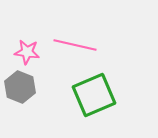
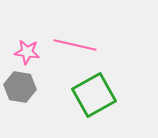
gray hexagon: rotated 12 degrees counterclockwise
green square: rotated 6 degrees counterclockwise
